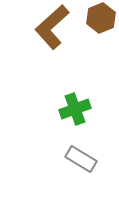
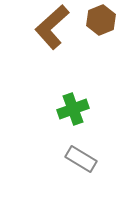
brown hexagon: moved 2 px down
green cross: moved 2 px left
